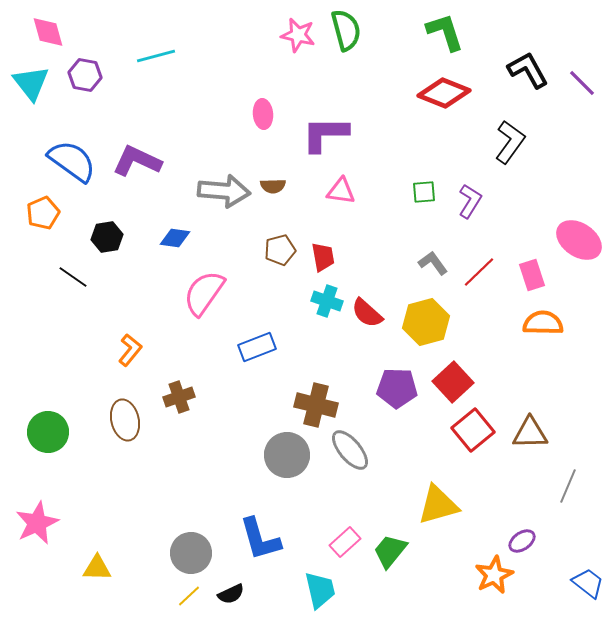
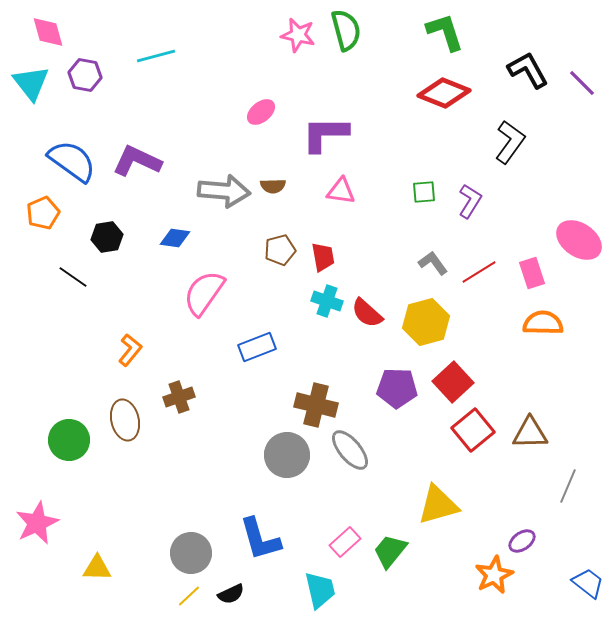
pink ellipse at (263, 114): moved 2 px left, 2 px up; rotated 56 degrees clockwise
red line at (479, 272): rotated 12 degrees clockwise
pink rectangle at (532, 275): moved 2 px up
green circle at (48, 432): moved 21 px right, 8 px down
